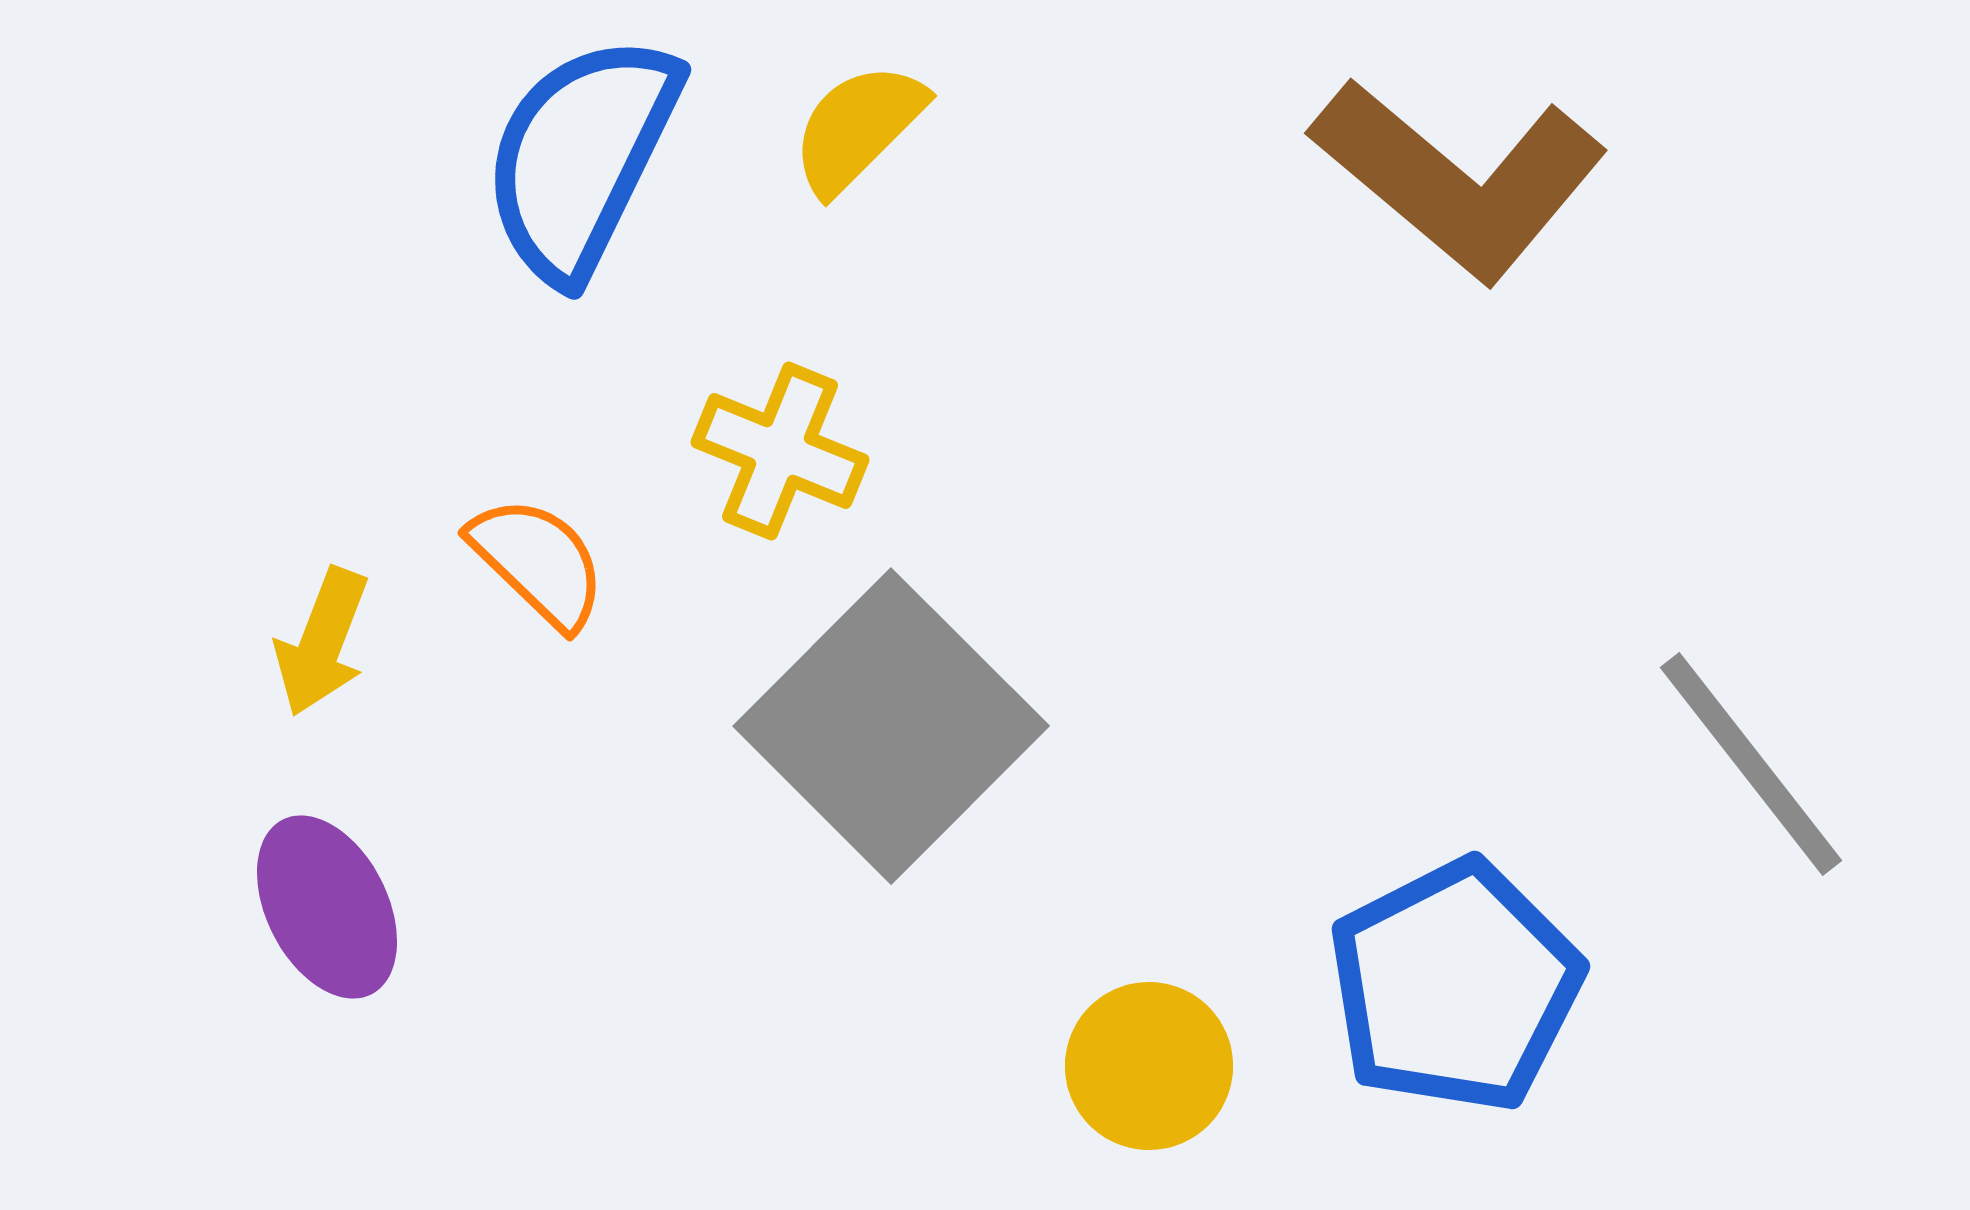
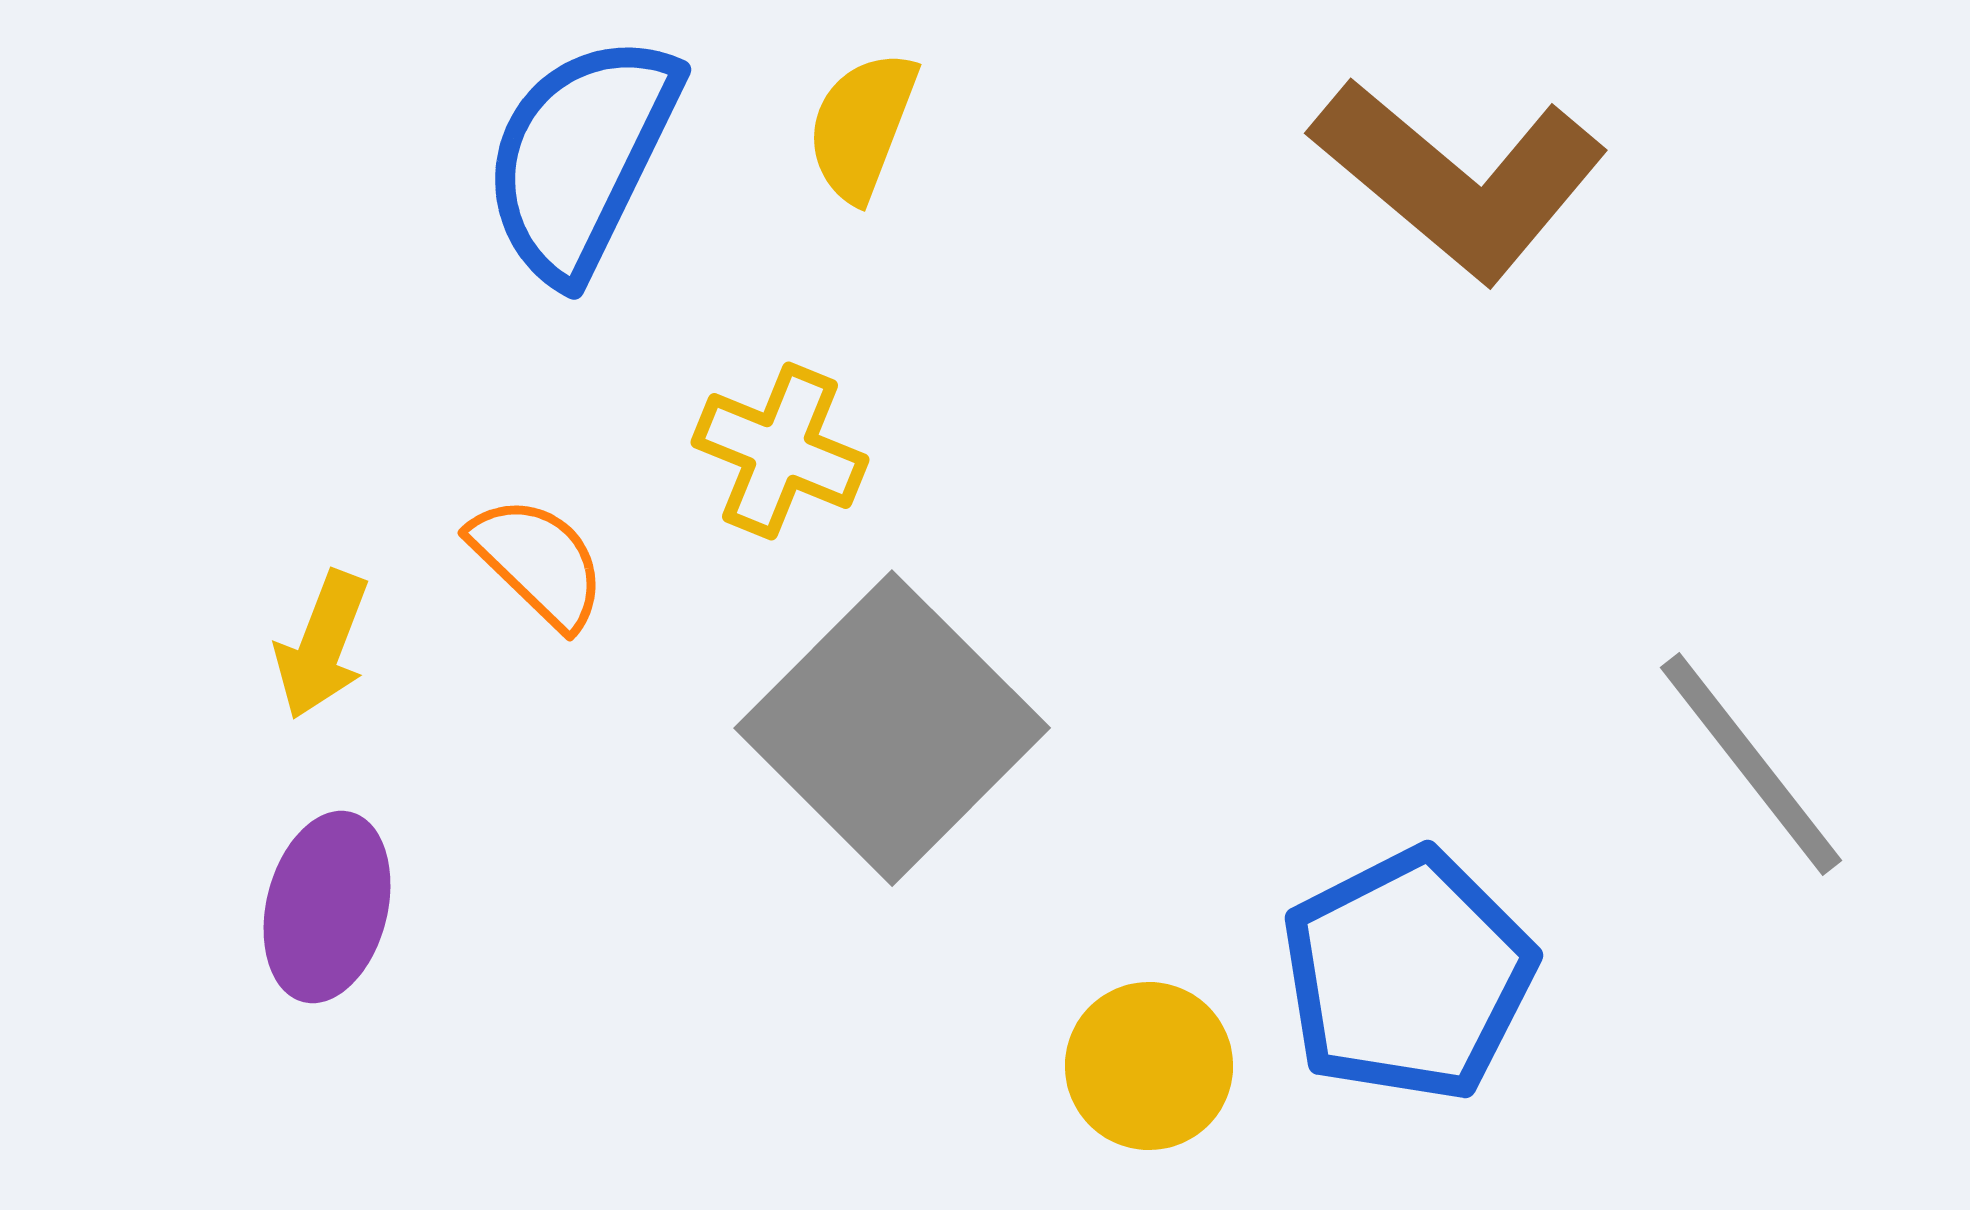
yellow semicircle: moved 4 px right, 2 px up; rotated 24 degrees counterclockwise
yellow arrow: moved 3 px down
gray square: moved 1 px right, 2 px down
purple ellipse: rotated 41 degrees clockwise
blue pentagon: moved 47 px left, 11 px up
